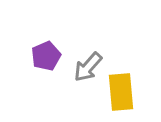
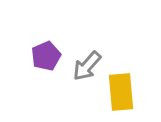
gray arrow: moved 1 px left, 1 px up
